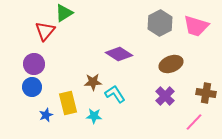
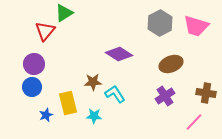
purple cross: rotated 12 degrees clockwise
